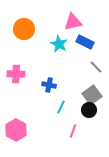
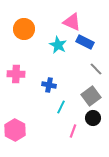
pink triangle: moved 1 px left; rotated 36 degrees clockwise
cyan star: moved 1 px left, 1 px down
gray line: moved 2 px down
gray square: moved 1 px left, 1 px down
black circle: moved 4 px right, 8 px down
pink hexagon: moved 1 px left
